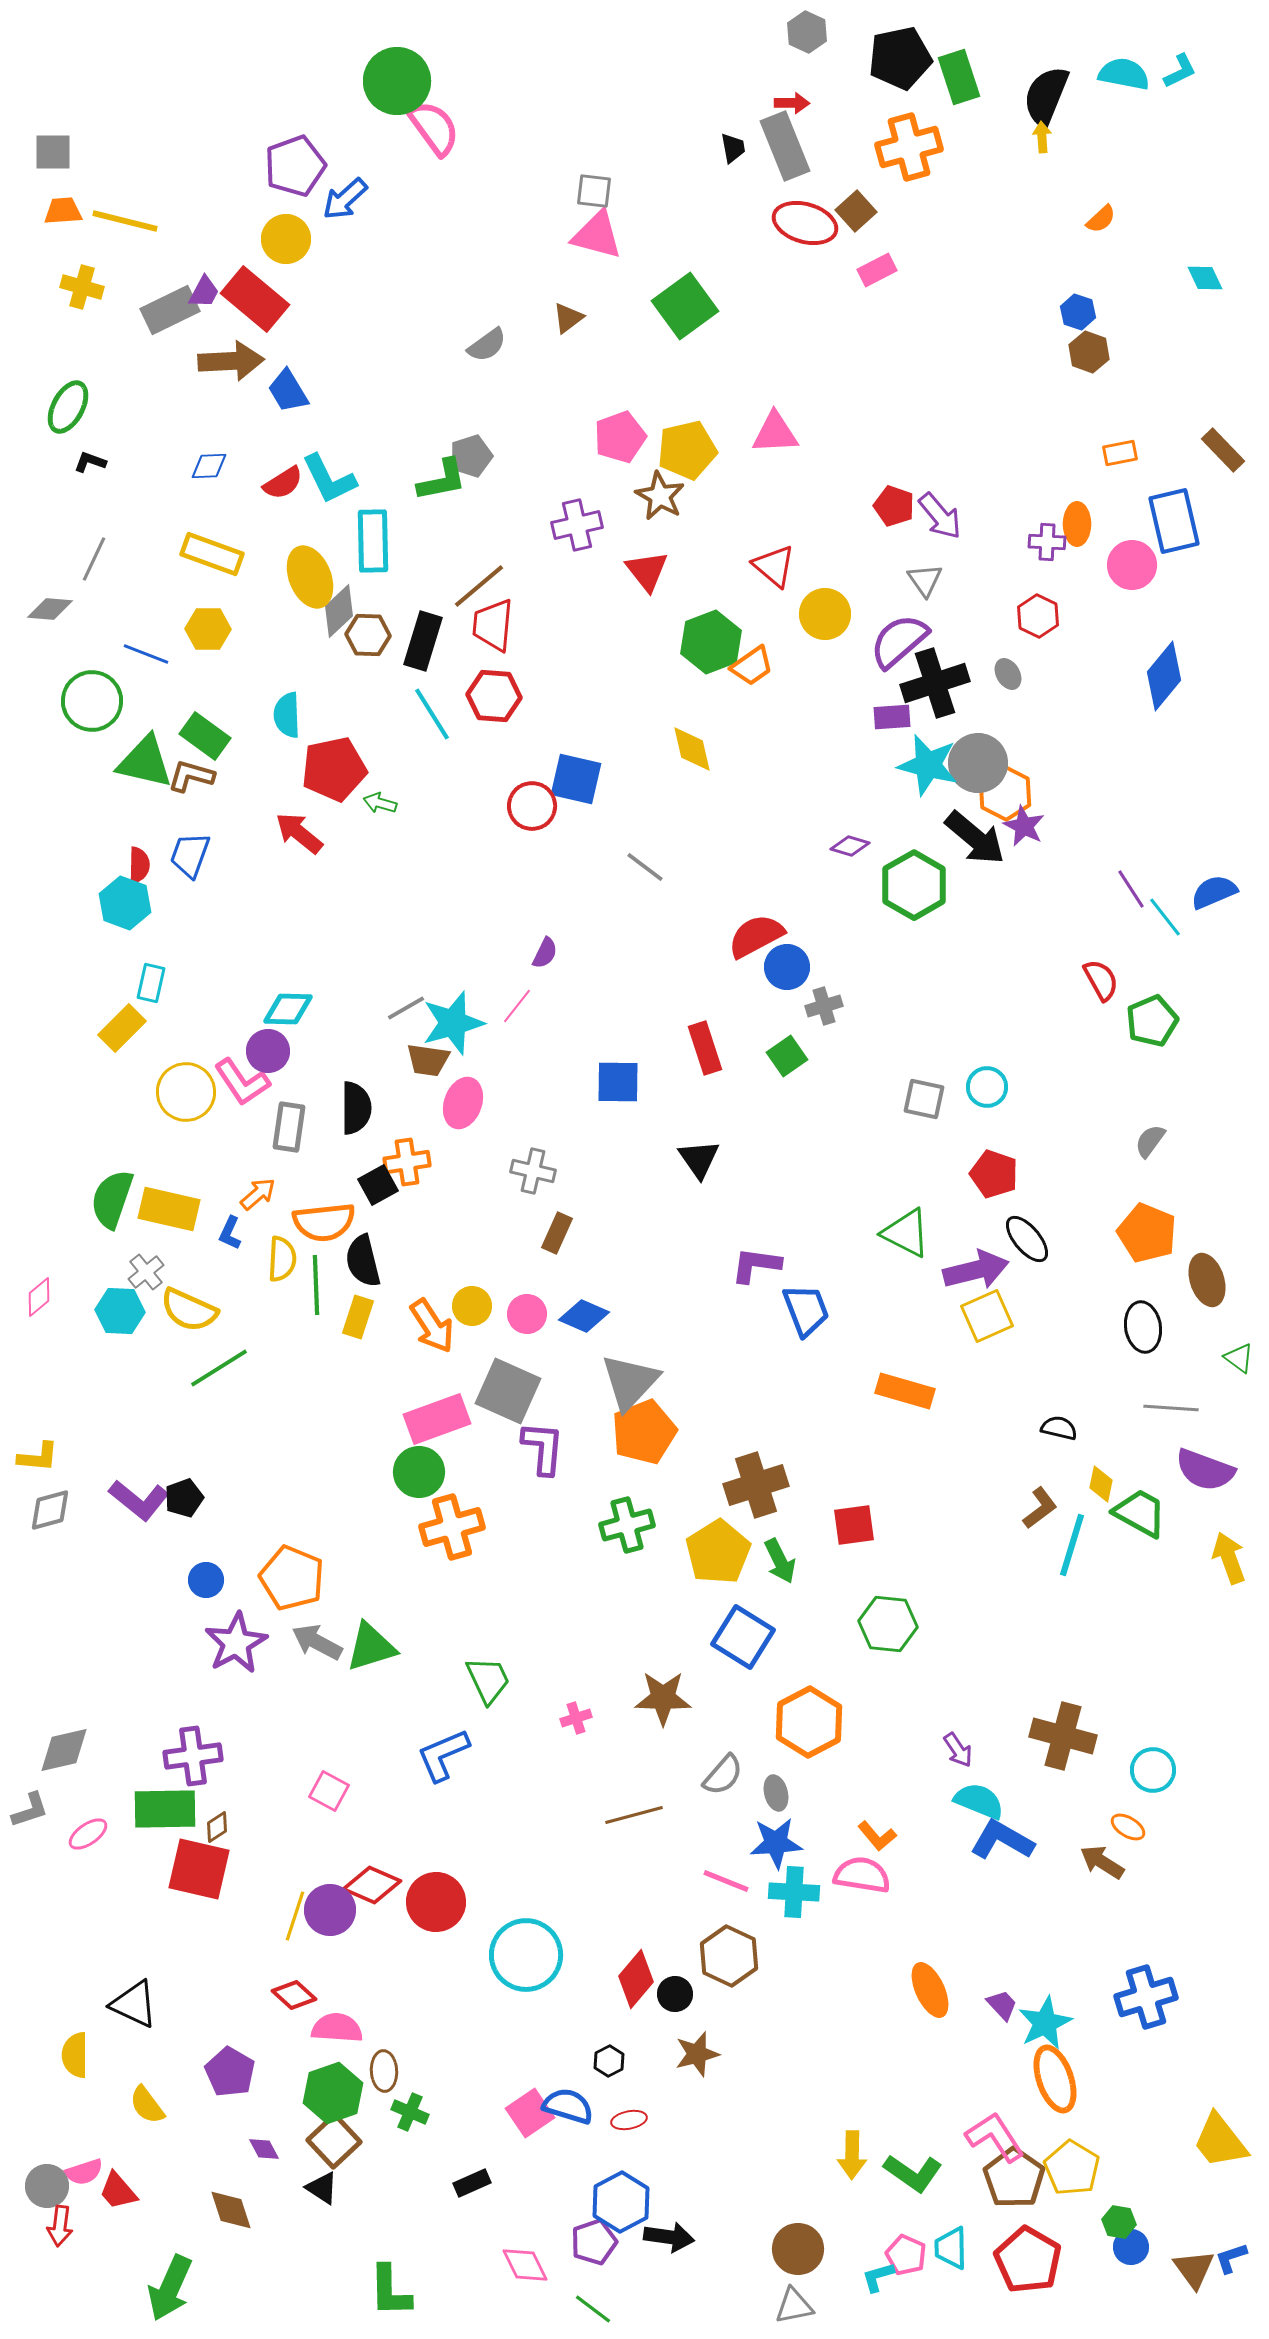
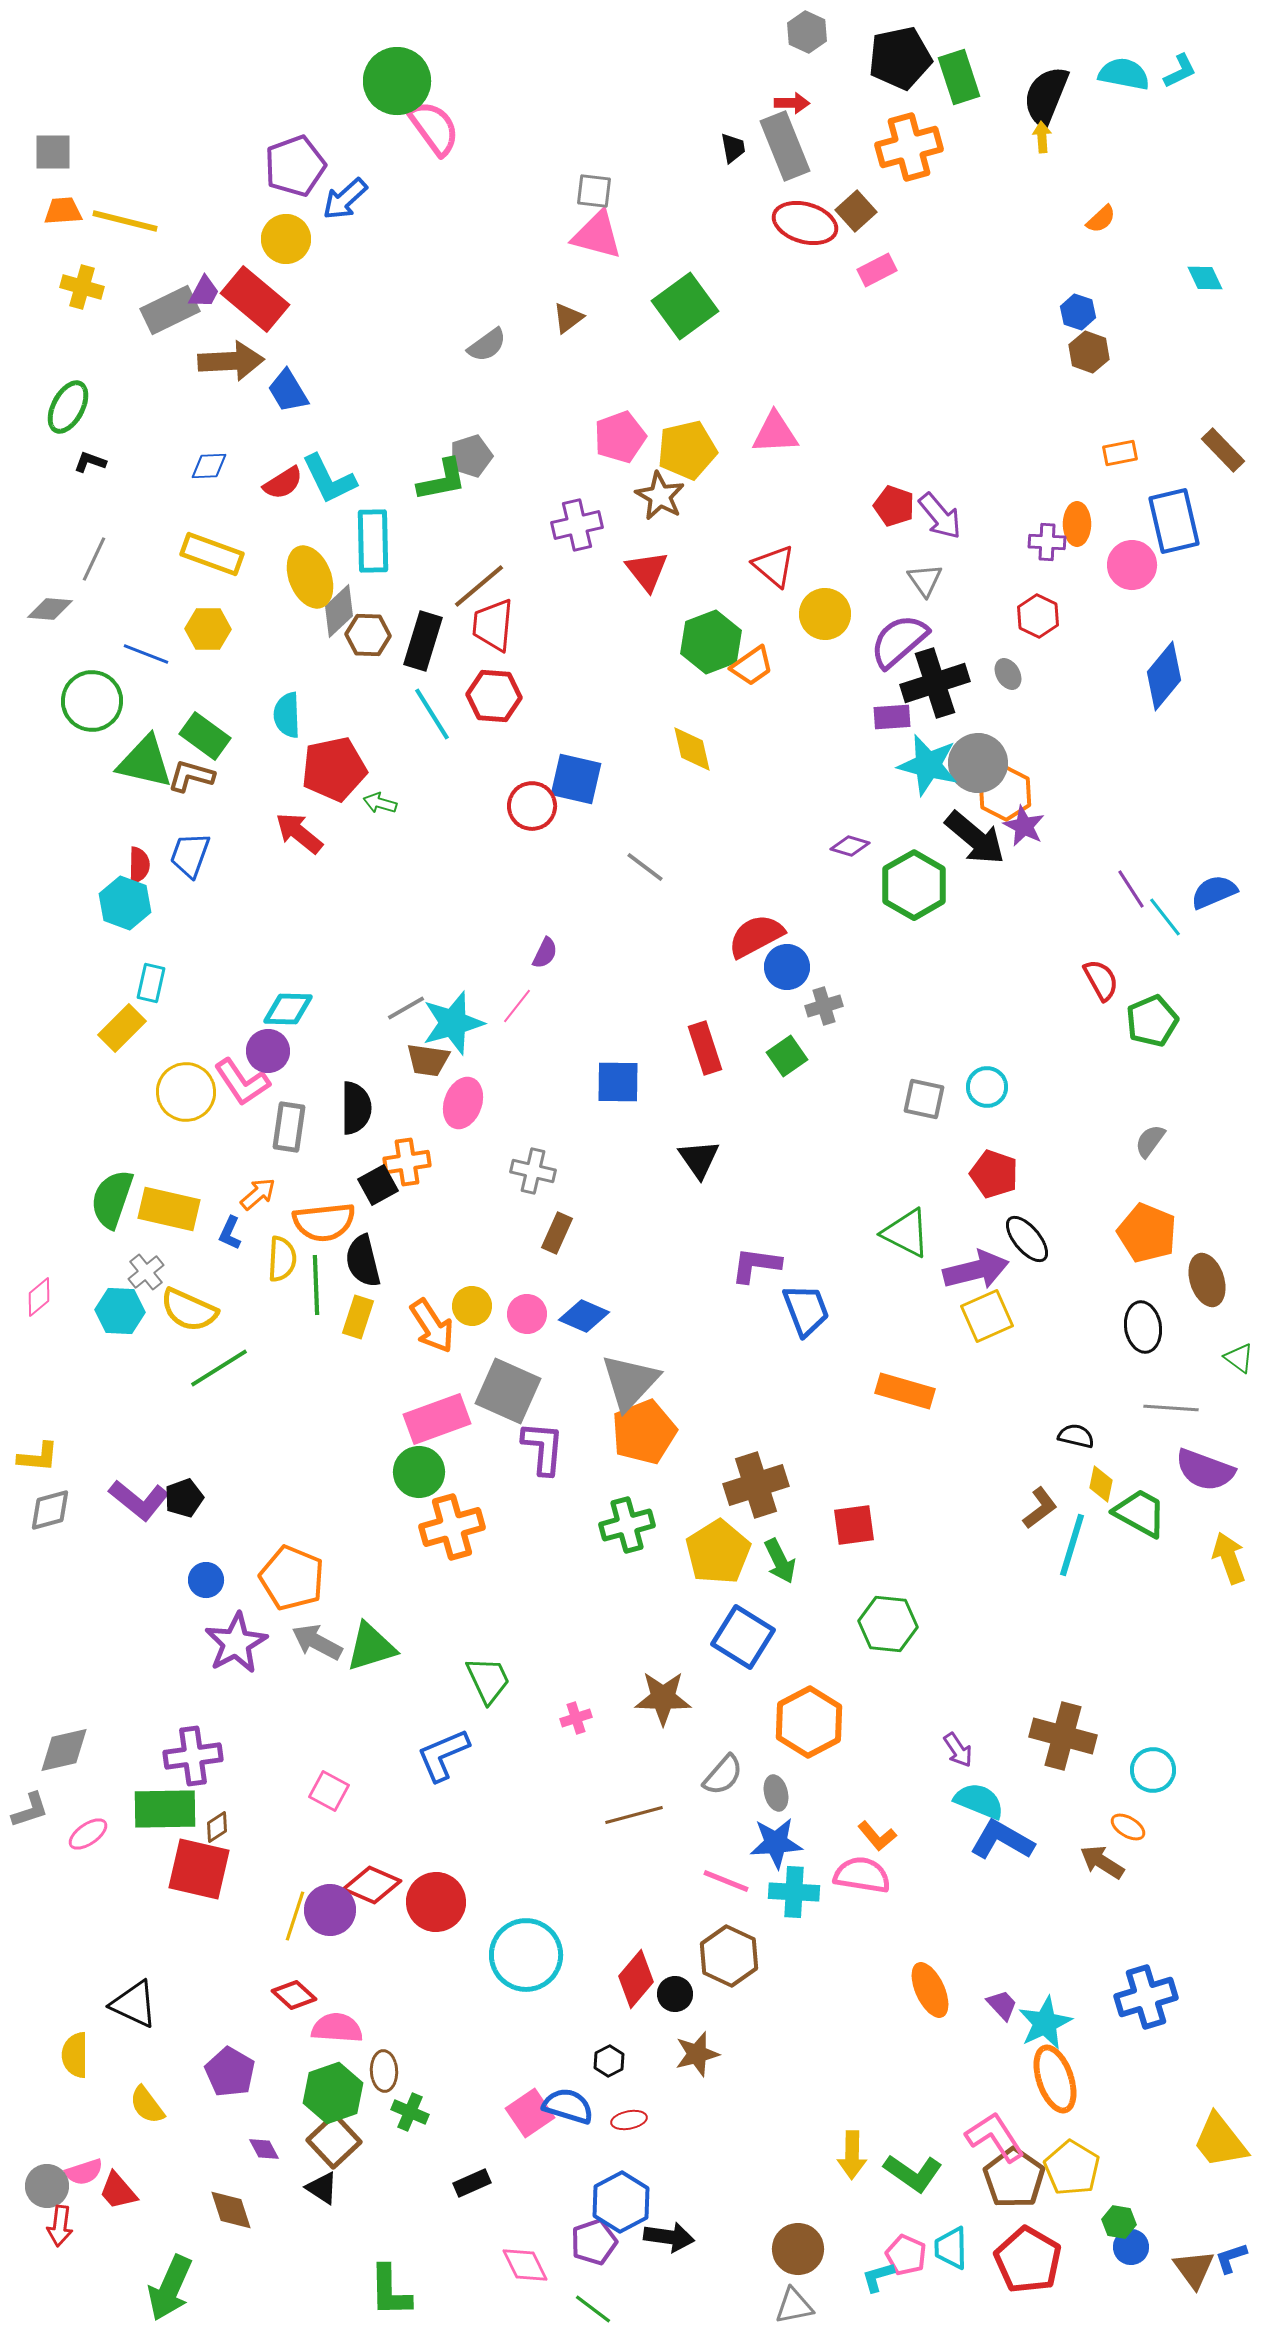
black semicircle at (1059, 1428): moved 17 px right, 8 px down
